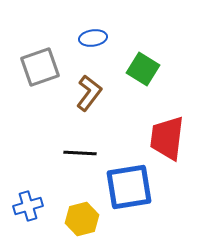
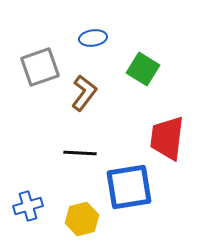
brown L-shape: moved 5 px left
